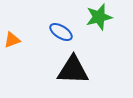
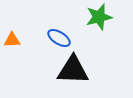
blue ellipse: moved 2 px left, 6 px down
orange triangle: rotated 18 degrees clockwise
